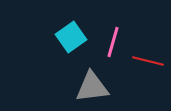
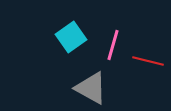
pink line: moved 3 px down
gray triangle: moved 1 px left, 1 px down; rotated 36 degrees clockwise
